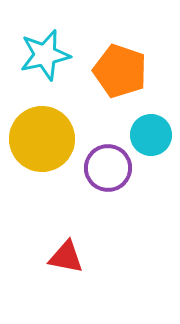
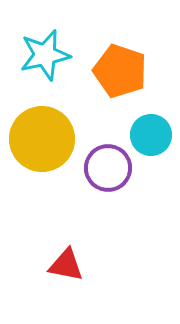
red triangle: moved 8 px down
